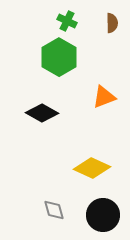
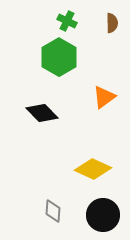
orange triangle: rotated 15 degrees counterclockwise
black diamond: rotated 16 degrees clockwise
yellow diamond: moved 1 px right, 1 px down
gray diamond: moved 1 px left, 1 px down; rotated 20 degrees clockwise
